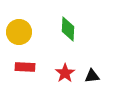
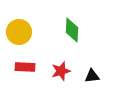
green diamond: moved 4 px right, 1 px down
red star: moved 4 px left, 2 px up; rotated 18 degrees clockwise
